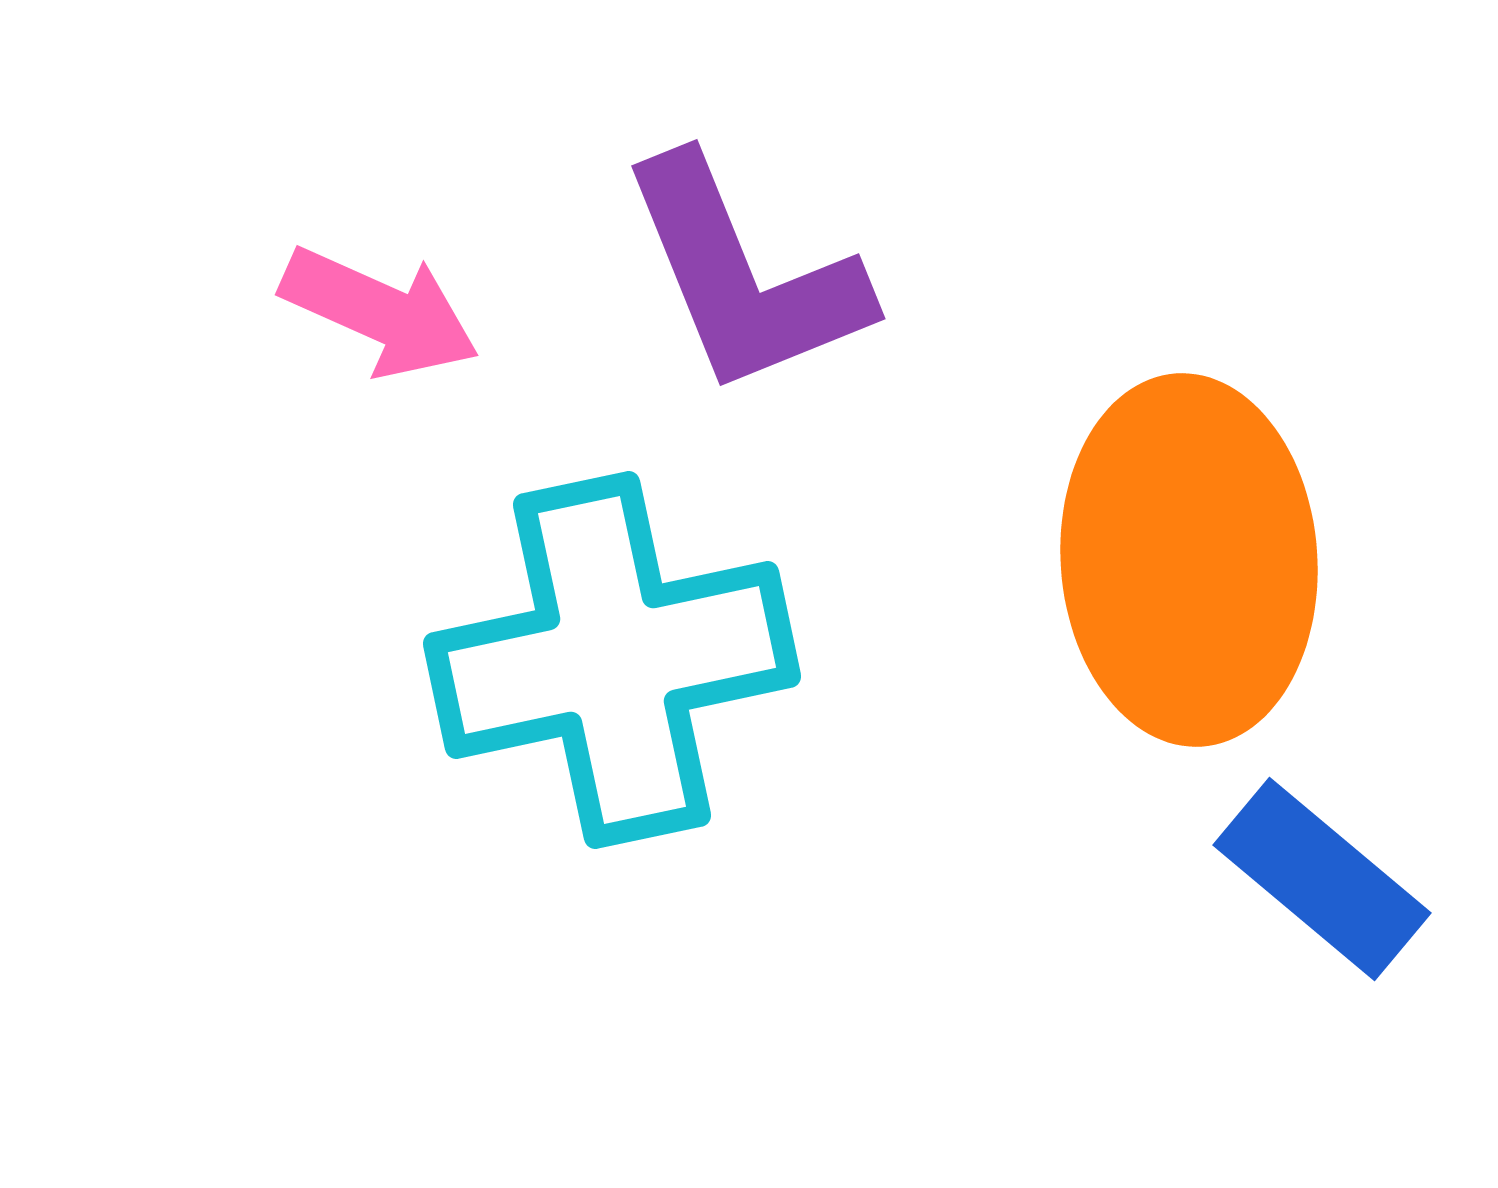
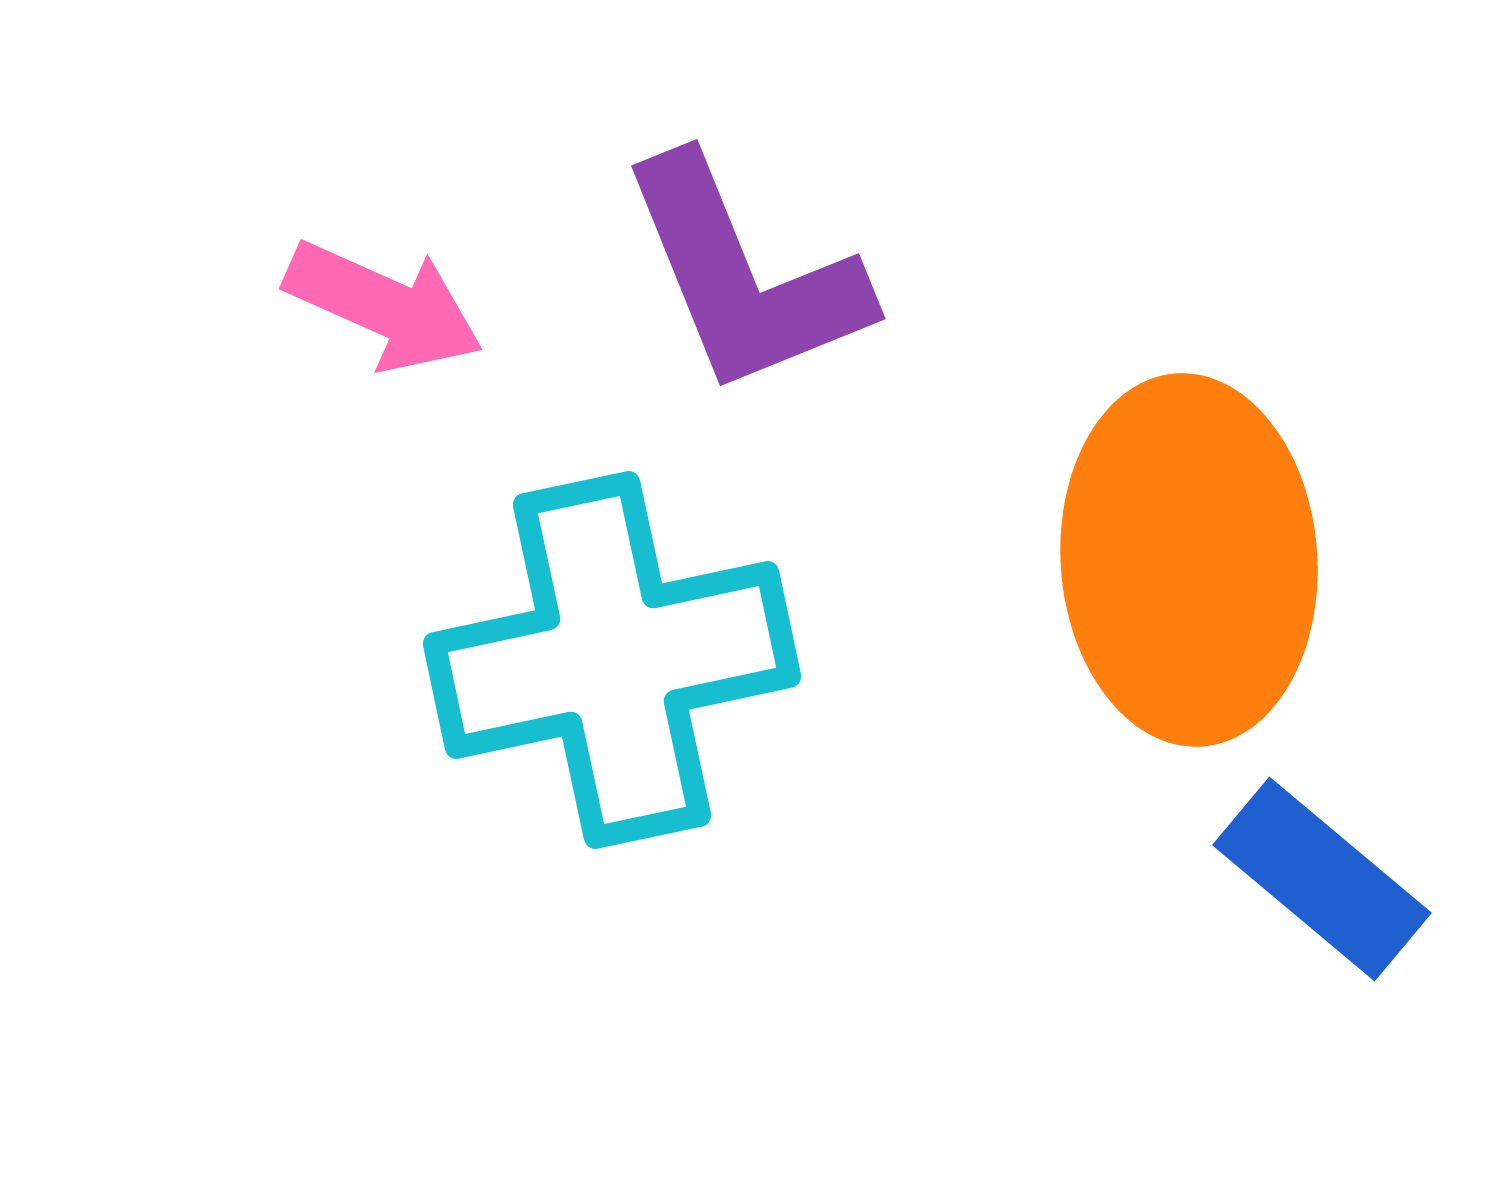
pink arrow: moved 4 px right, 6 px up
